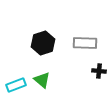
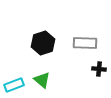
black cross: moved 2 px up
cyan rectangle: moved 2 px left
